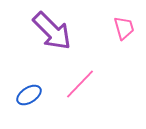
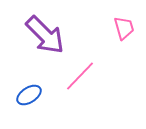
purple arrow: moved 7 px left, 4 px down
pink line: moved 8 px up
